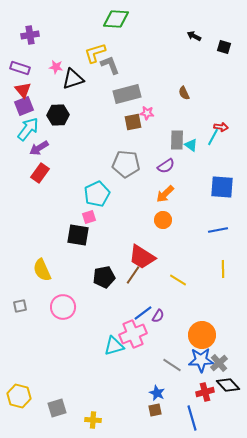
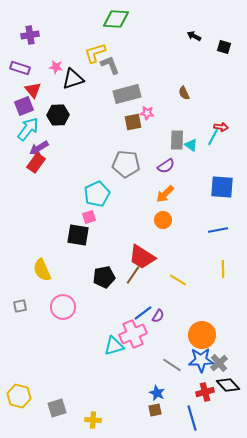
red triangle at (23, 90): moved 10 px right
red rectangle at (40, 173): moved 4 px left, 10 px up
